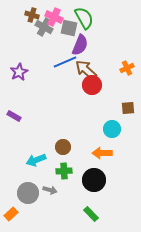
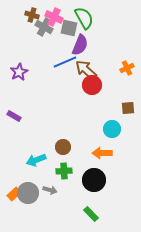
orange rectangle: moved 3 px right, 20 px up
